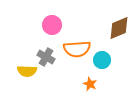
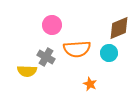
cyan circle: moved 7 px right, 7 px up
